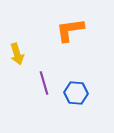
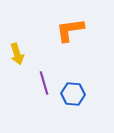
blue hexagon: moved 3 px left, 1 px down
